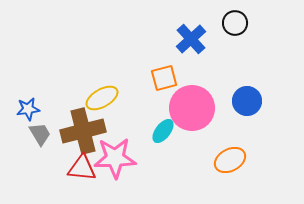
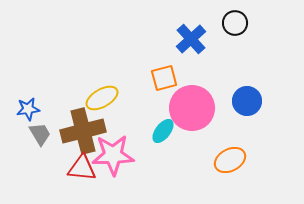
pink star: moved 2 px left, 3 px up
